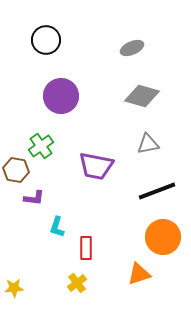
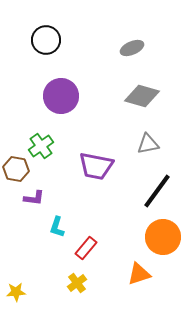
brown hexagon: moved 1 px up
black line: rotated 33 degrees counterclockwise
red rectangle: rotated 40 degrees clockwise
yellow star: moved 2 px right, 4 px down
